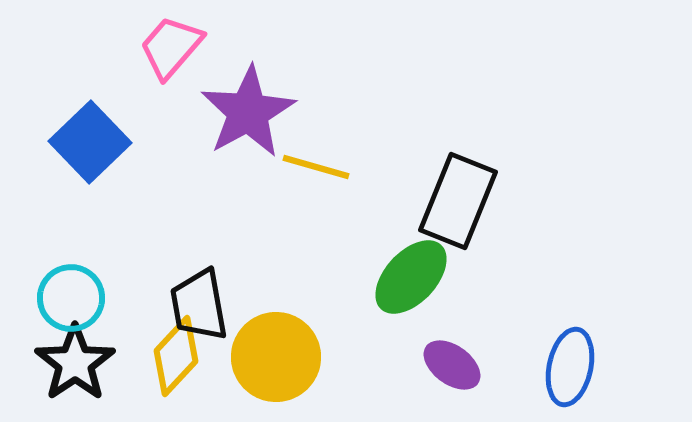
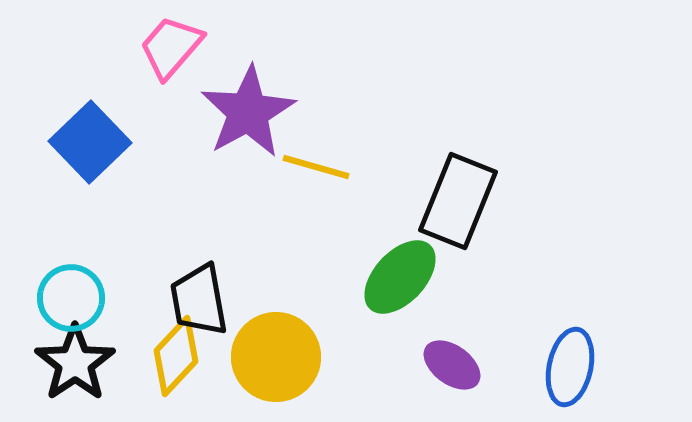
green ellipse: moved 11 px left
black trapezoid: moved 5 px up
